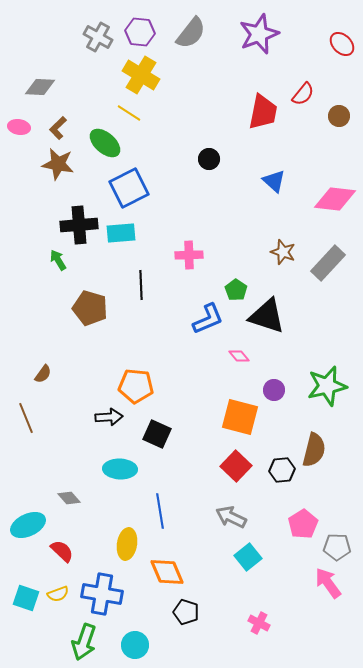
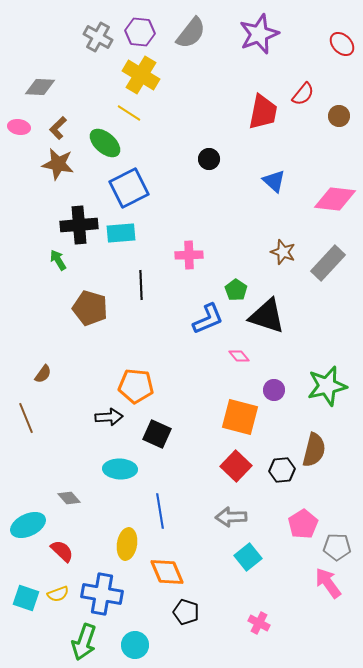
gray arrow at (231, 517): rotated 28 degrees counterclockwise
